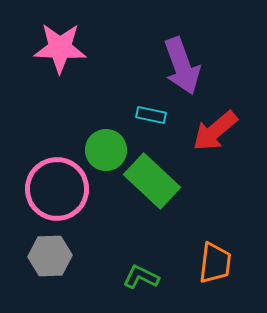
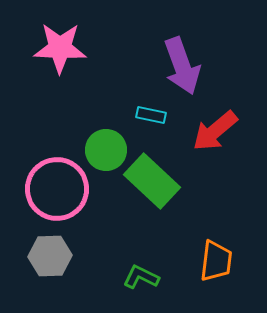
orange trapezoid: moved 1 px right, 2 px up
